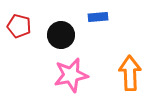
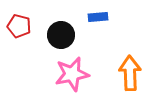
pink star: moved 1 px right, 1 px up
